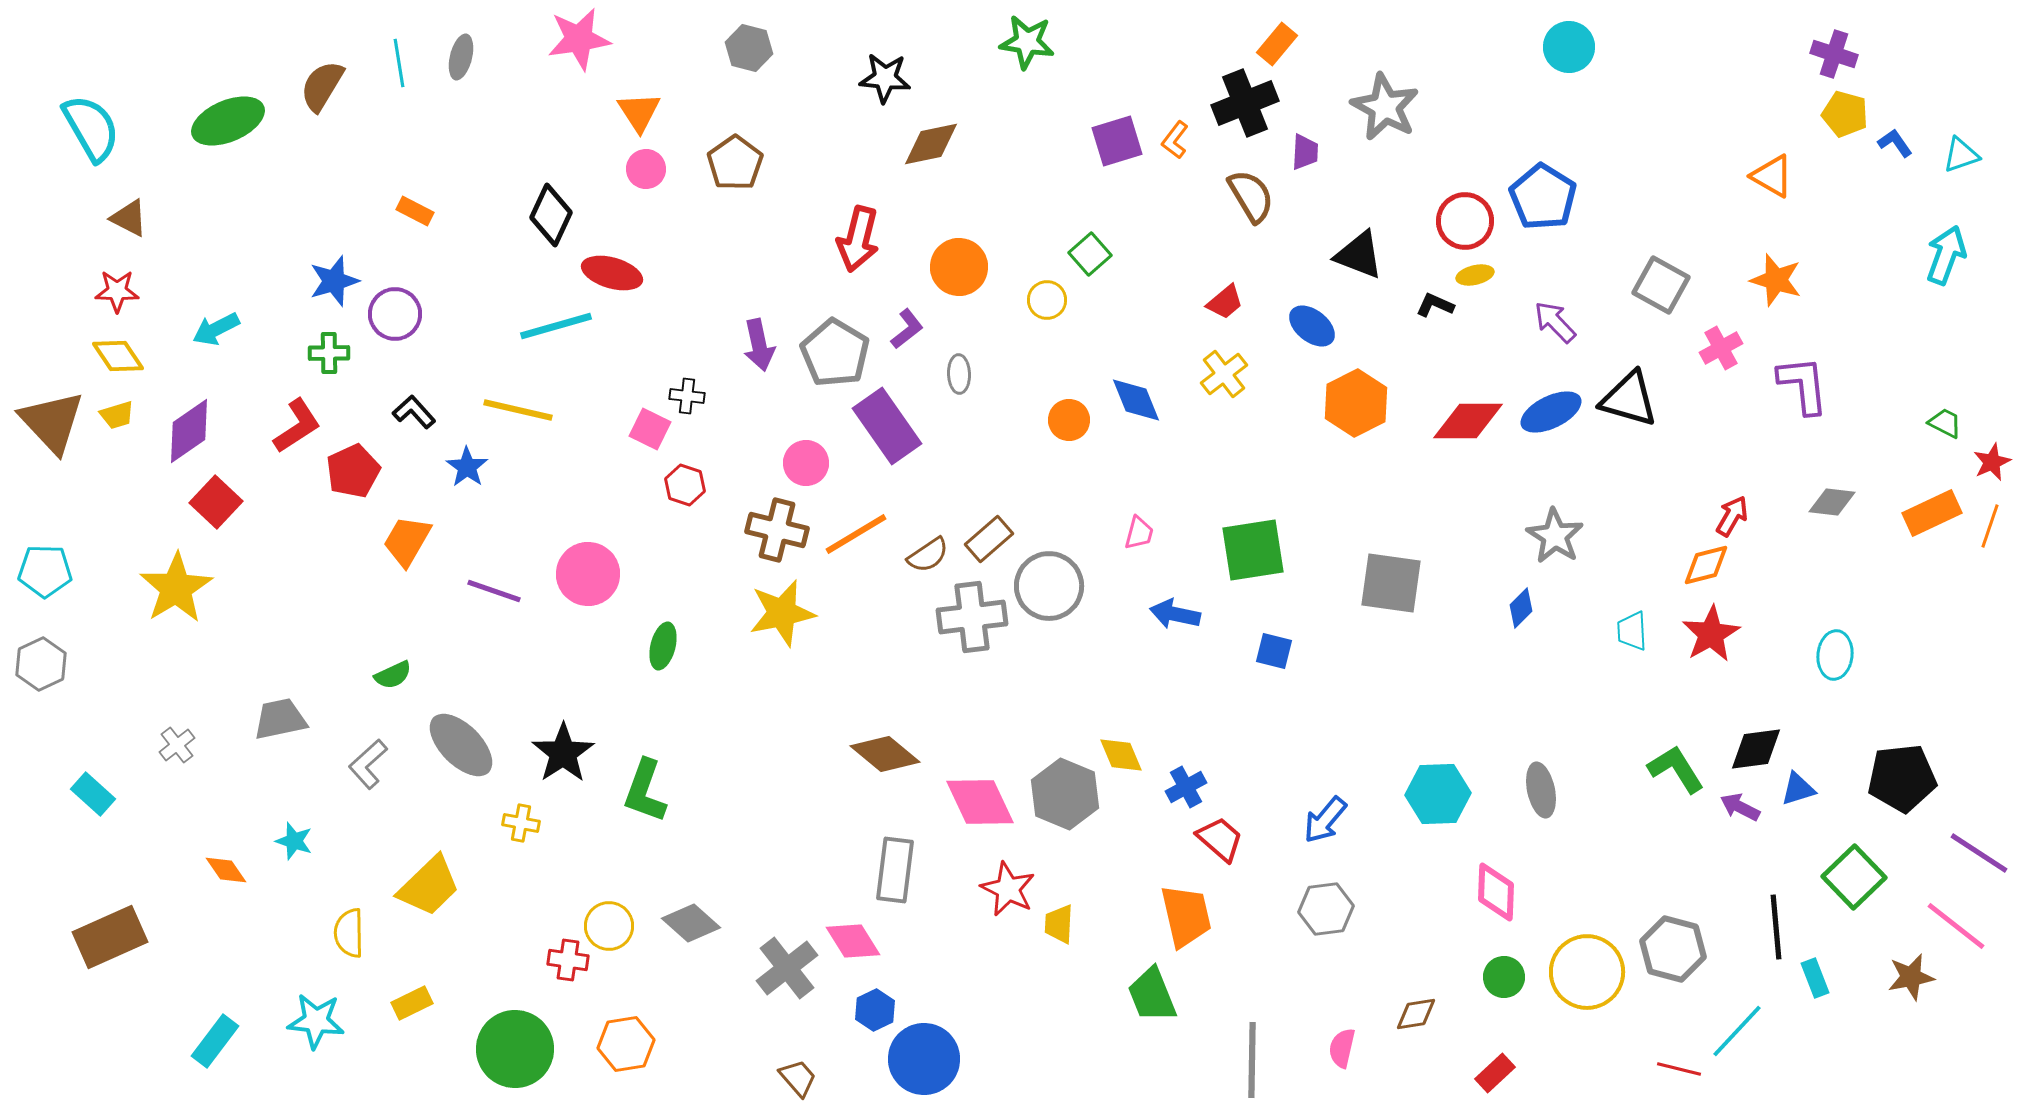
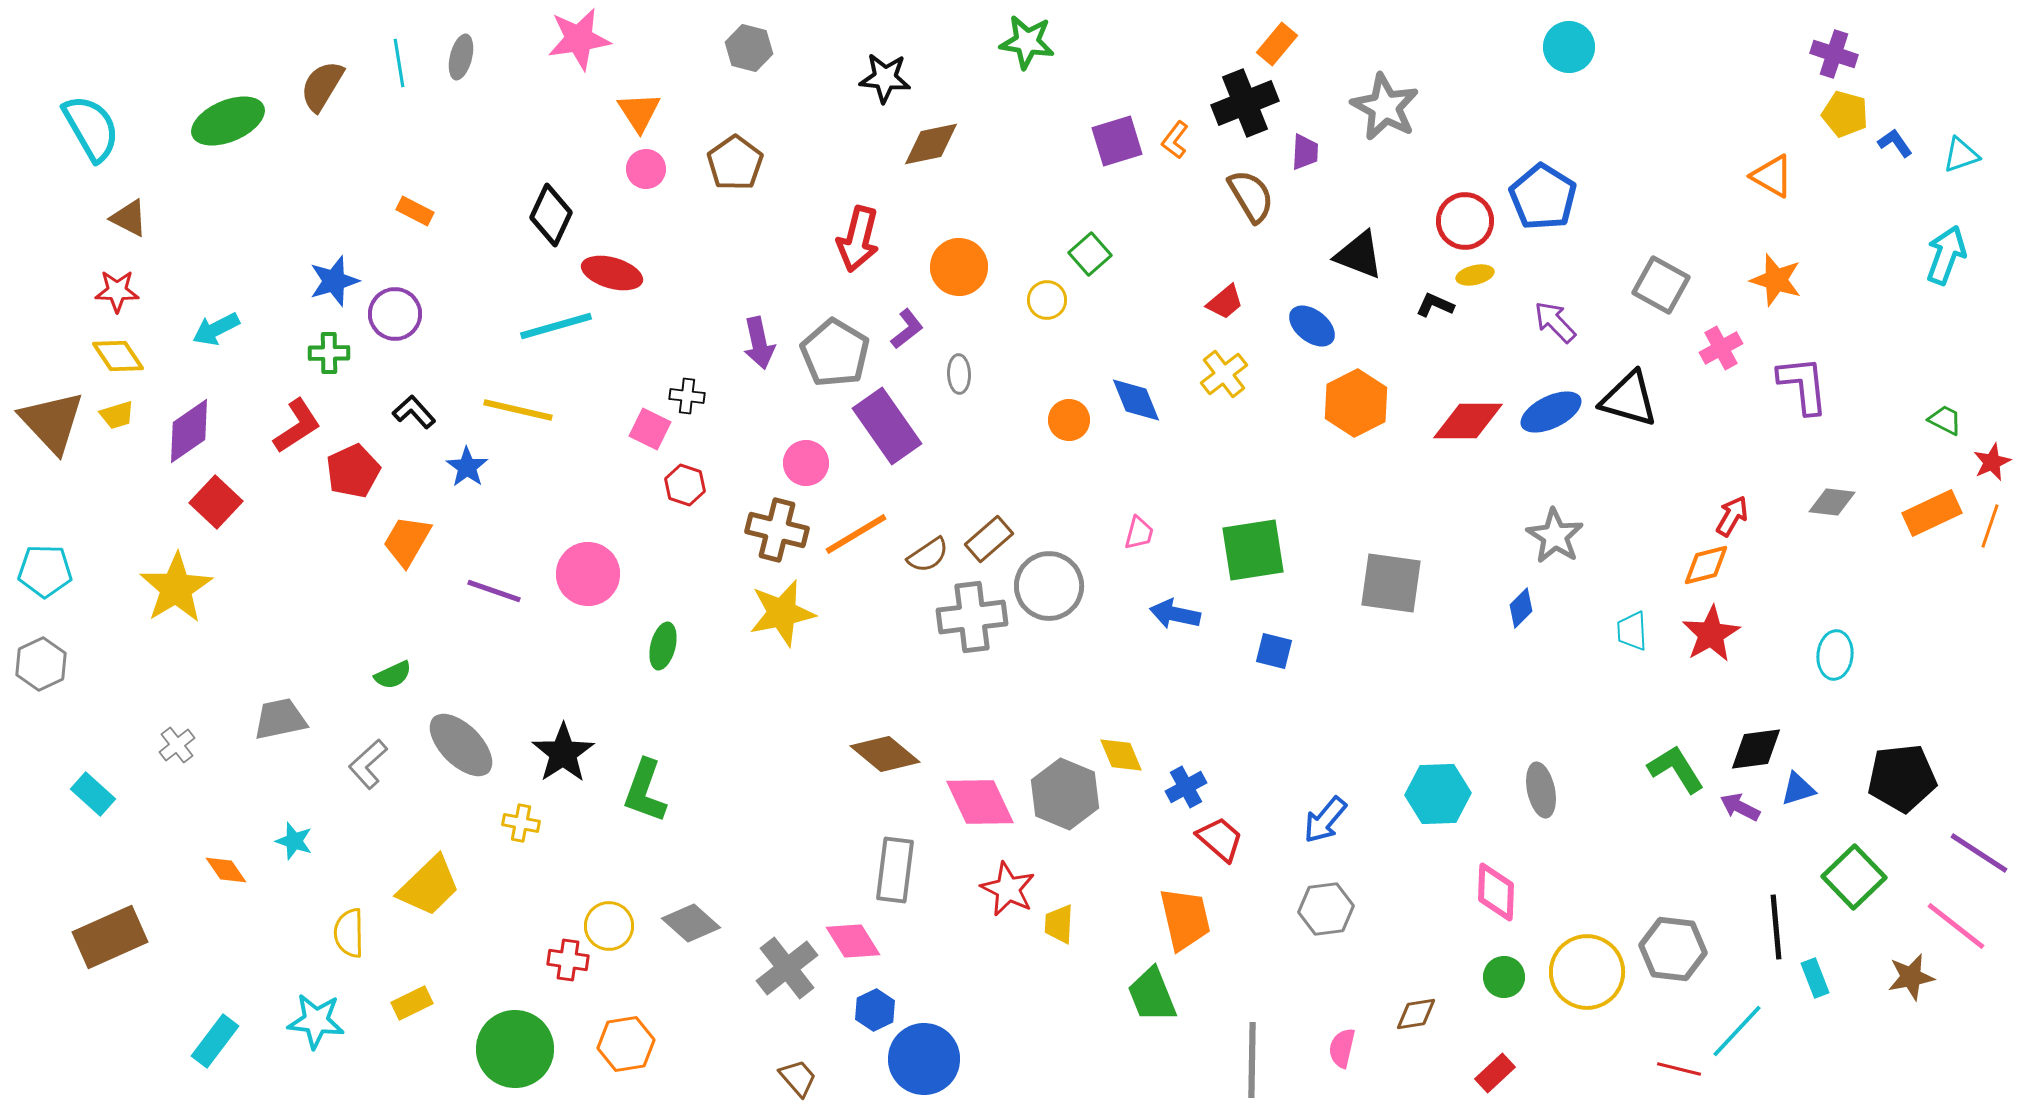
purple arrow at (759, 345): moved 2 px up
green trapezoid at (1945, 423): moved 3 px up
orange trapezoid at (1186, 916): moved 1 px left, 3 px down
gray hexagon at (1673, 949): rotated 8 degrees counterclockwise
